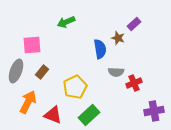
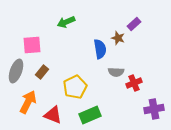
purple cross: moved 2 px up
green rectangle: moved 1 px right; rotated 20 degrees clockwise
